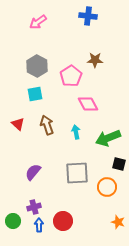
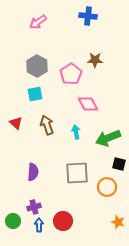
pink pentagon: moved 2 px up
red triangle: moved 2 px left, 1 px up
purple semicircle: rotated 144 degrees clockwise
